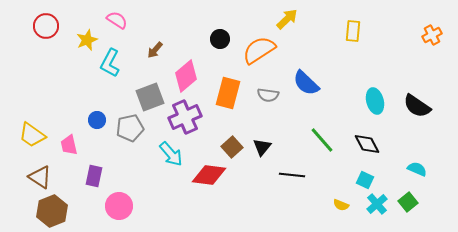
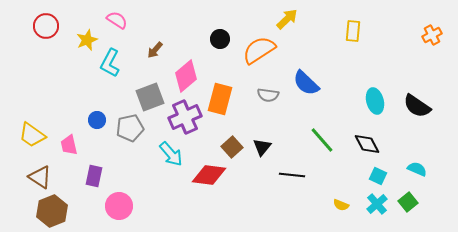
orange rectangle: moved 8 px left, 6 px down
cyan square: moved 13 px right, 4 px up
